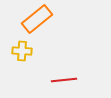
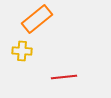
red line: moved 3 px up
